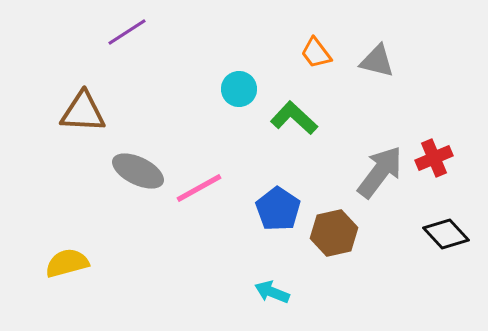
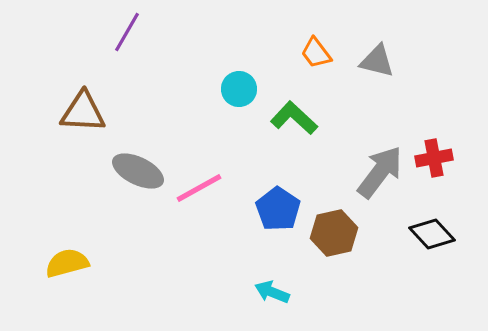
purple line: rotated 27 degrees counterclockwise
red cross: rotated 12 degrees clockwise
black diamond: moved 14 px left
